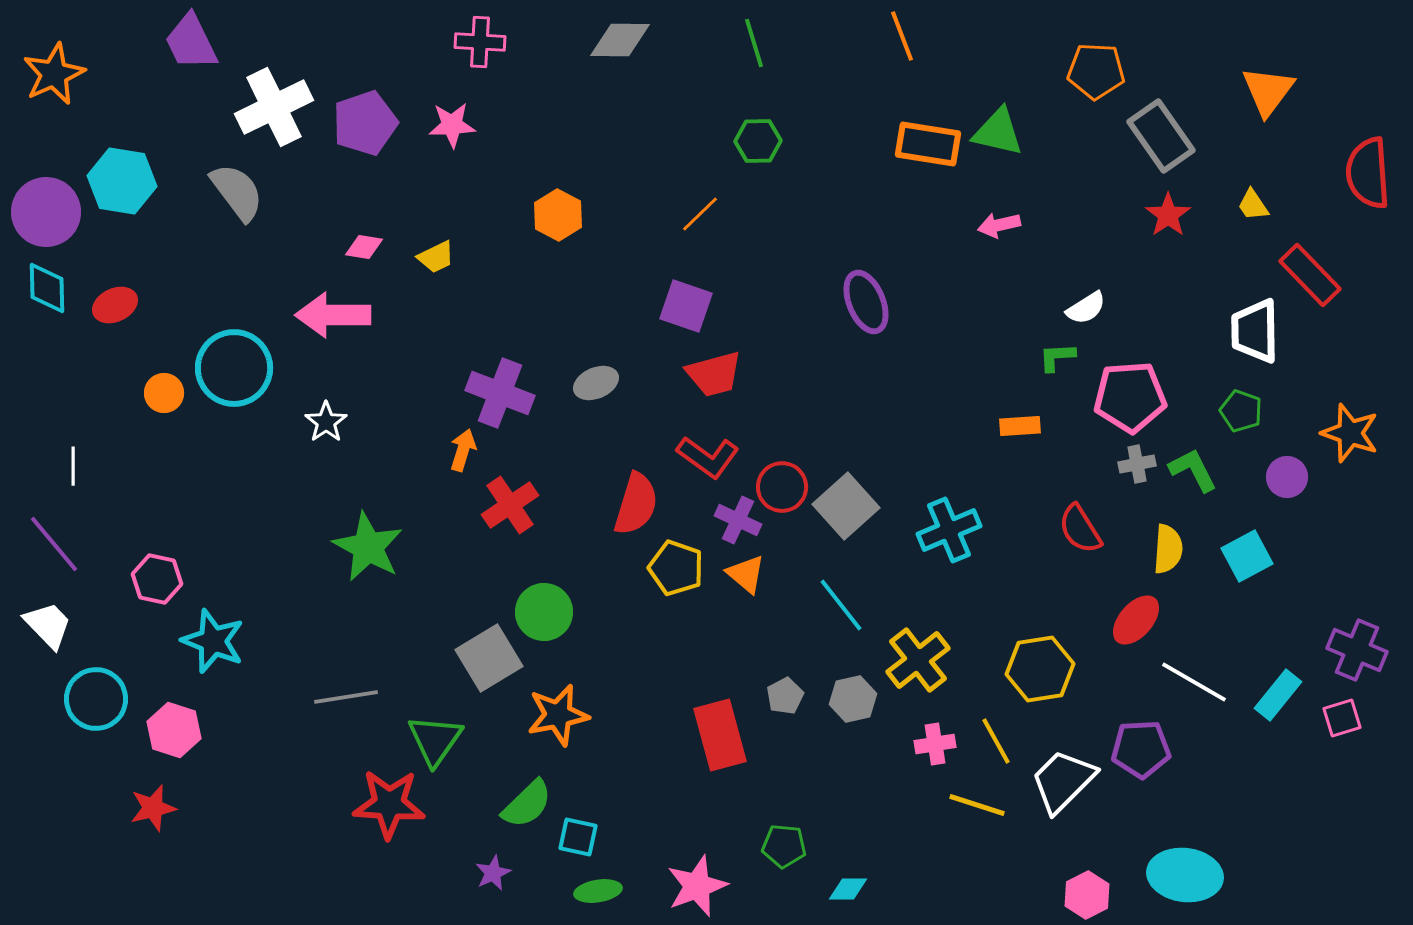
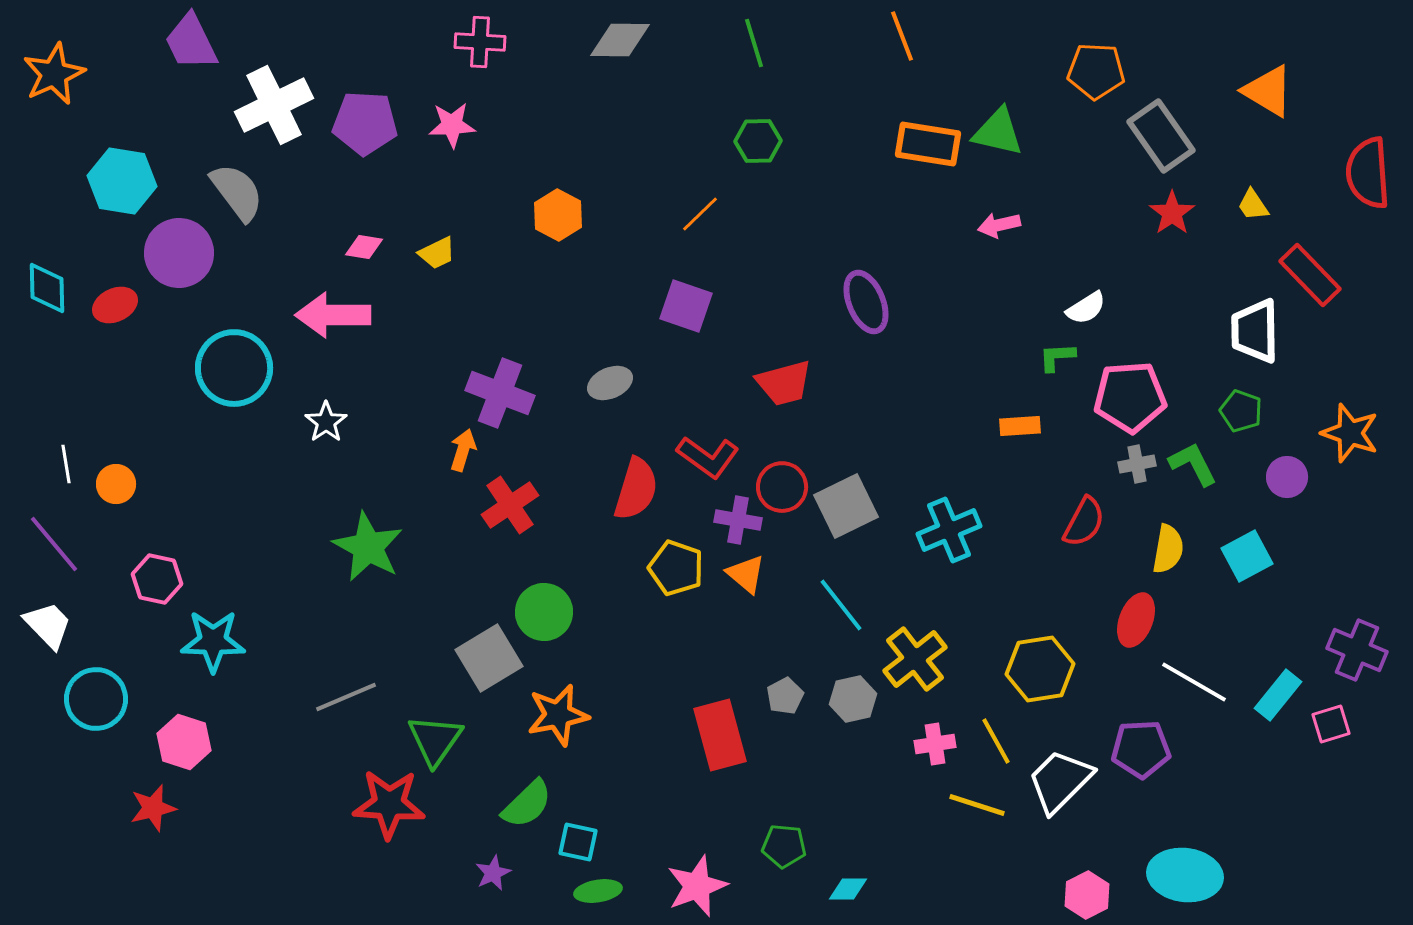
orange triangle at (1268, 91): rotated 36 degrees counterclockwise
white cross at (274, 107): moved 2 px up
purple pentagon at (365, 123): rotated 22 degrees clockwise
purple circle at (46, 212): moved 133 px right, 41 px down
red star at (1168, 215): moved 4 px right, 2 px up
yellow trapezoid at (436, 257): moved 1 px right, 4 px up
red trapezoid at (714, 374): moved 70 px right, 9 px down
gray ellipse at (596, 383): moved 14 px right
orange circle at (164, 393): moved 48 px left, 91 px down
white line at (73, 466): moved 7 px left, 2 px up; rotated 9 degrees counterclockwise
green L-shape at (1193, 470): moved 6 px up
red semicircle at (636, 504): moved 15 px up
gray square at (846, 506): rotated 16 degrees clockwise
purple cross at (738, 520): rotated 15 degrees counterclockwise
red semicircle at (1080, 529): moved 4 px right, 7 px up; rotated 120 degrees counterclockwise
yellow semicircle at (1168, 549): rotated 6 degrees clockwise
red ellipse at (1136, 620): rotated 20 degrees counterclockwise
cyan star at (213, 641): rotated 20 degrees counterclockwise
yellow cross at (918, 660): moved 3 px left, 1 px up
gray line at (346, 697): rotated 14 degrees counterclockwise
pink square at (1342, 718): moved 11 px left, 6 px down
pink hexagon at (174, 730): moved 10 px right, 12 px down
white trapezoid at (1063, 781): moved 3 px left
cyan square at (578, 837): moved 5 px down
